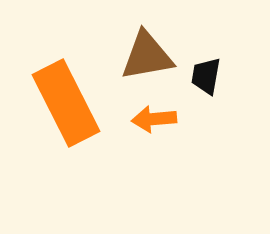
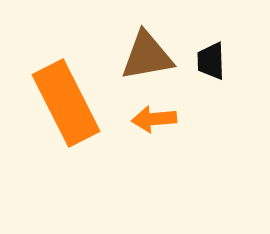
black trapezoid: moved 5 px right, 15 px up; rotated 12 degrees counterclockwise
